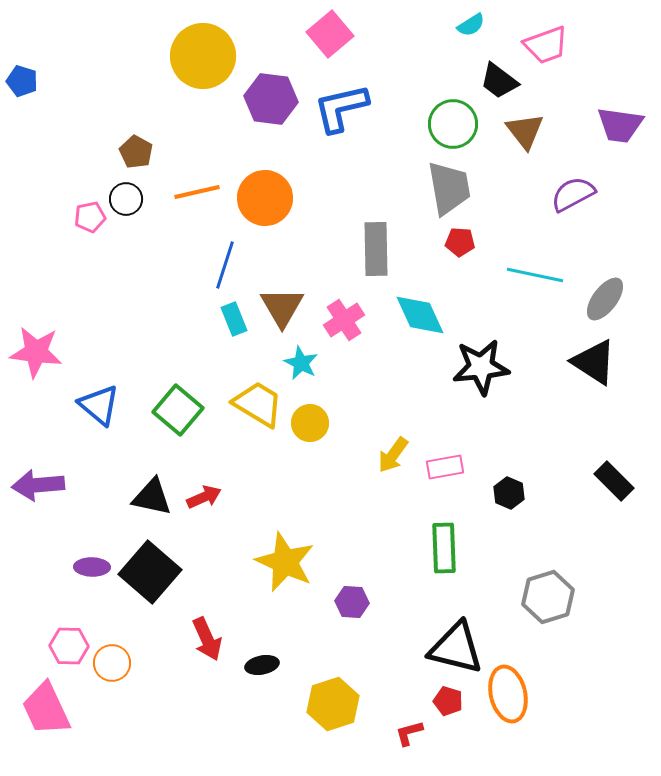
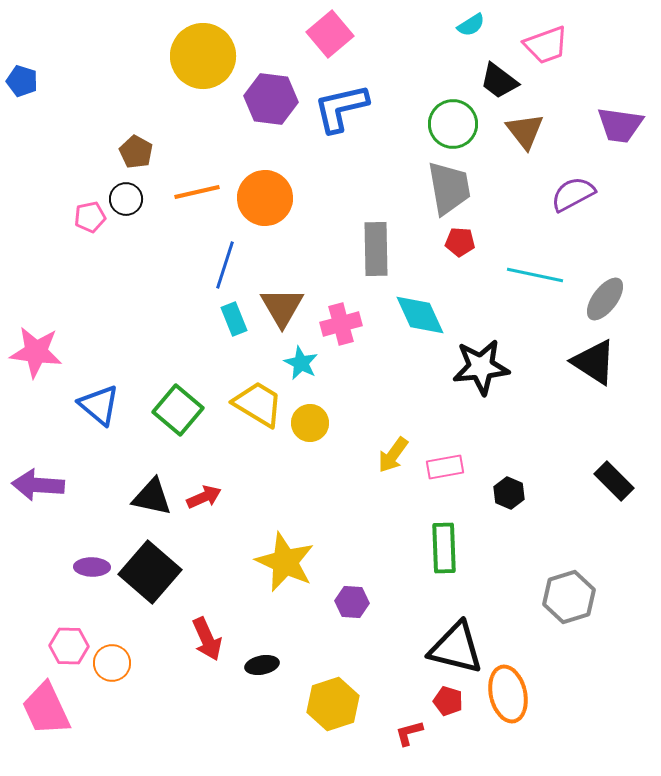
pink cross at (344, 320): moved 3 px left, 4 px down; rotated 18 degrees clockwise
purple arrow at (38, 485): rotated 9 degrees clockwise
gray hexagon at (548, 597): moved 21 px right
